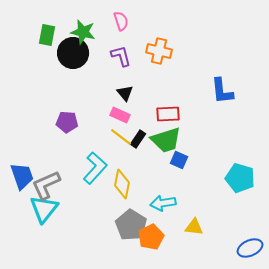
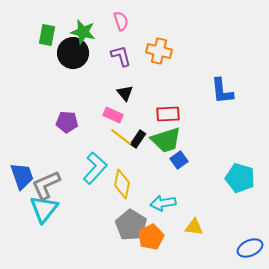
pink rectangle: moved 7 px left
blue square: rotated 30 degrees clockwise
